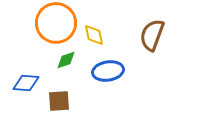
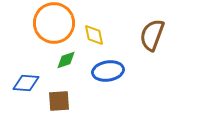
orange circle: moved 2 px left
